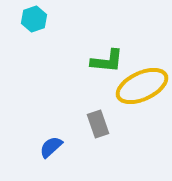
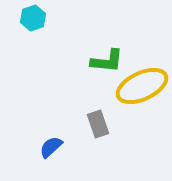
cyan hexagon: moved 1 px left, 1 px up
